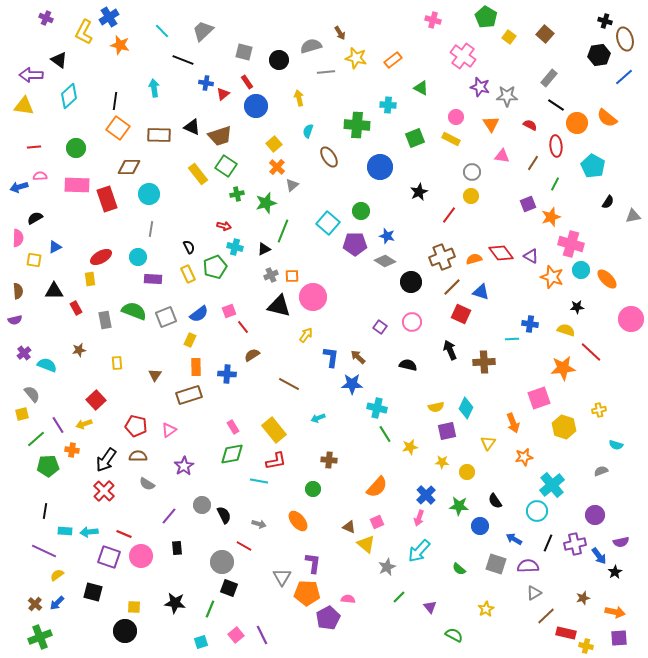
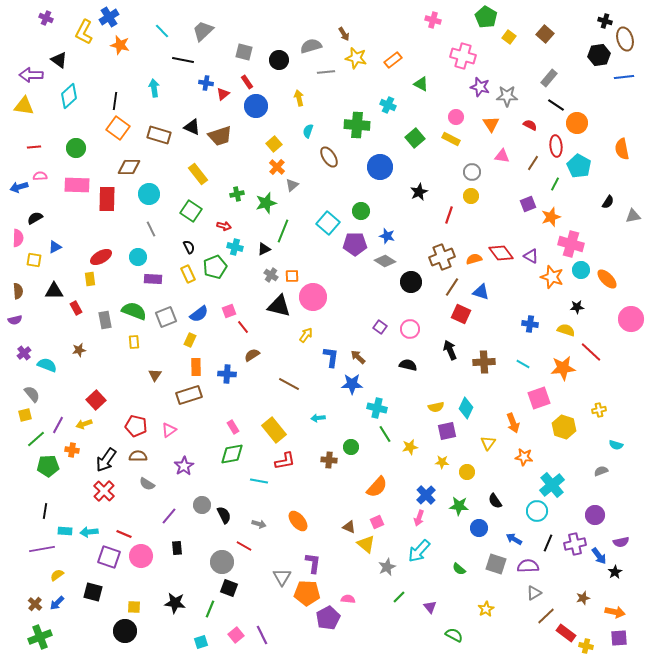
brown arrow at (340, 33): moved 4 px right, 1 px down
pink cross at (463, 56): rotated 20 degrees counterclockwise
black line at (183, 60): rotated 10 degrees counterclockwise
blue line at (624, 77): rotated 36 degrees clockwise
green triangle at (421, 88): moved 4 px up
cyan cross at (388, 105): rotated 21 degrees clockwise
orange semicircle at (607, 118): moved 15 px right, 31 px down; rotated 40 degrees clockwise
brown rectangle at (159, 135): rotated 15 degrees clockwise
green square at (415, 138): rotated 18 degrees counterclockwise
green square at (226, 166): moved 35 px left, 45 px down
cyan pentagon at (593, 166): moved 14 px left
red rectangle at (107, 199): rotated 20 degrees clockwise
red line at (449, 215): rotated 18 degrees counterclockwise
gray line at (151, 229): rotated 35 degrees counterclockwise
gray cross at (271, 275): rotated 32 degrees counterclockwise
brown line at (452, 287): rotated 12 degrees counterclockwise
pink circle at (412, 322): moved 2 px left, 7 px down
cyan line at (512, 339): moved 11 px right, 25 px down; rotated 32 degrees clockwise
yellow rectangle at (117, 363): moved 17 px right, 21 px up
yellow square at (22, 414): moved 3 px right, 1 px down
cyan arrow at (318, 418): rotated 16 degrees clockwise
purple line at (58, 425): rotated 60 degrees clockwise
orange star at (524, 457): rotated 18 degrees clockwise
red L-shape at (276, 461): moved 9 px right
green circle at (313, 489): moved 38 px right, 42 px up
blue circle at (480, 526): moved 1 px left, 2 px down
purple line at (44, 551): moved 2 px left, 2 px up; rotated 35 degrees counterclockwise
red rectangle at (566, 633): rotated 24 degrees clockwise
